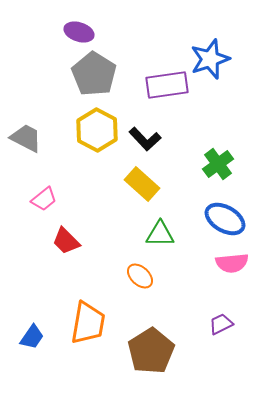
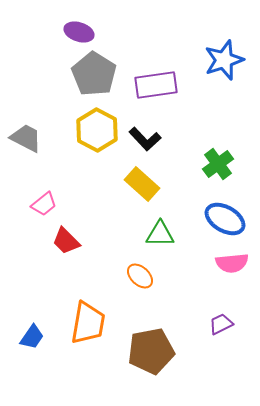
blue star: moved 14 px right, 1 px down
purple rectangle: moved 11 px left
pink trapezoid: moved 5 px down
brown pentagon: rotated 21 degrees clockwise
